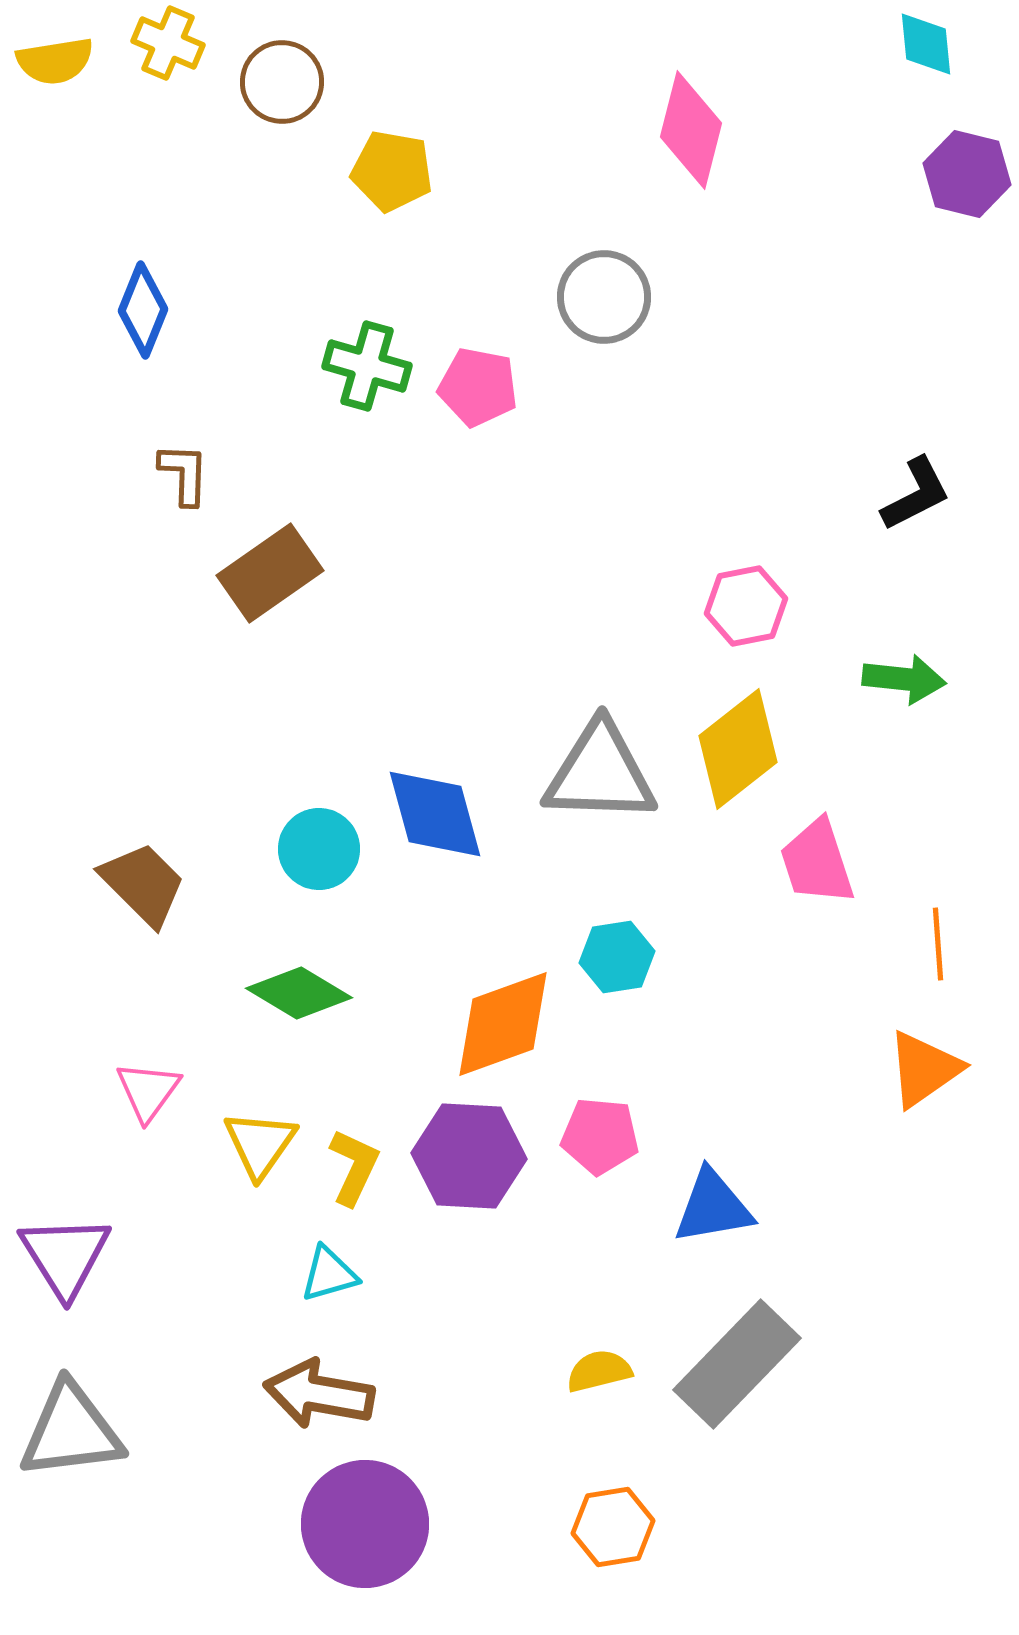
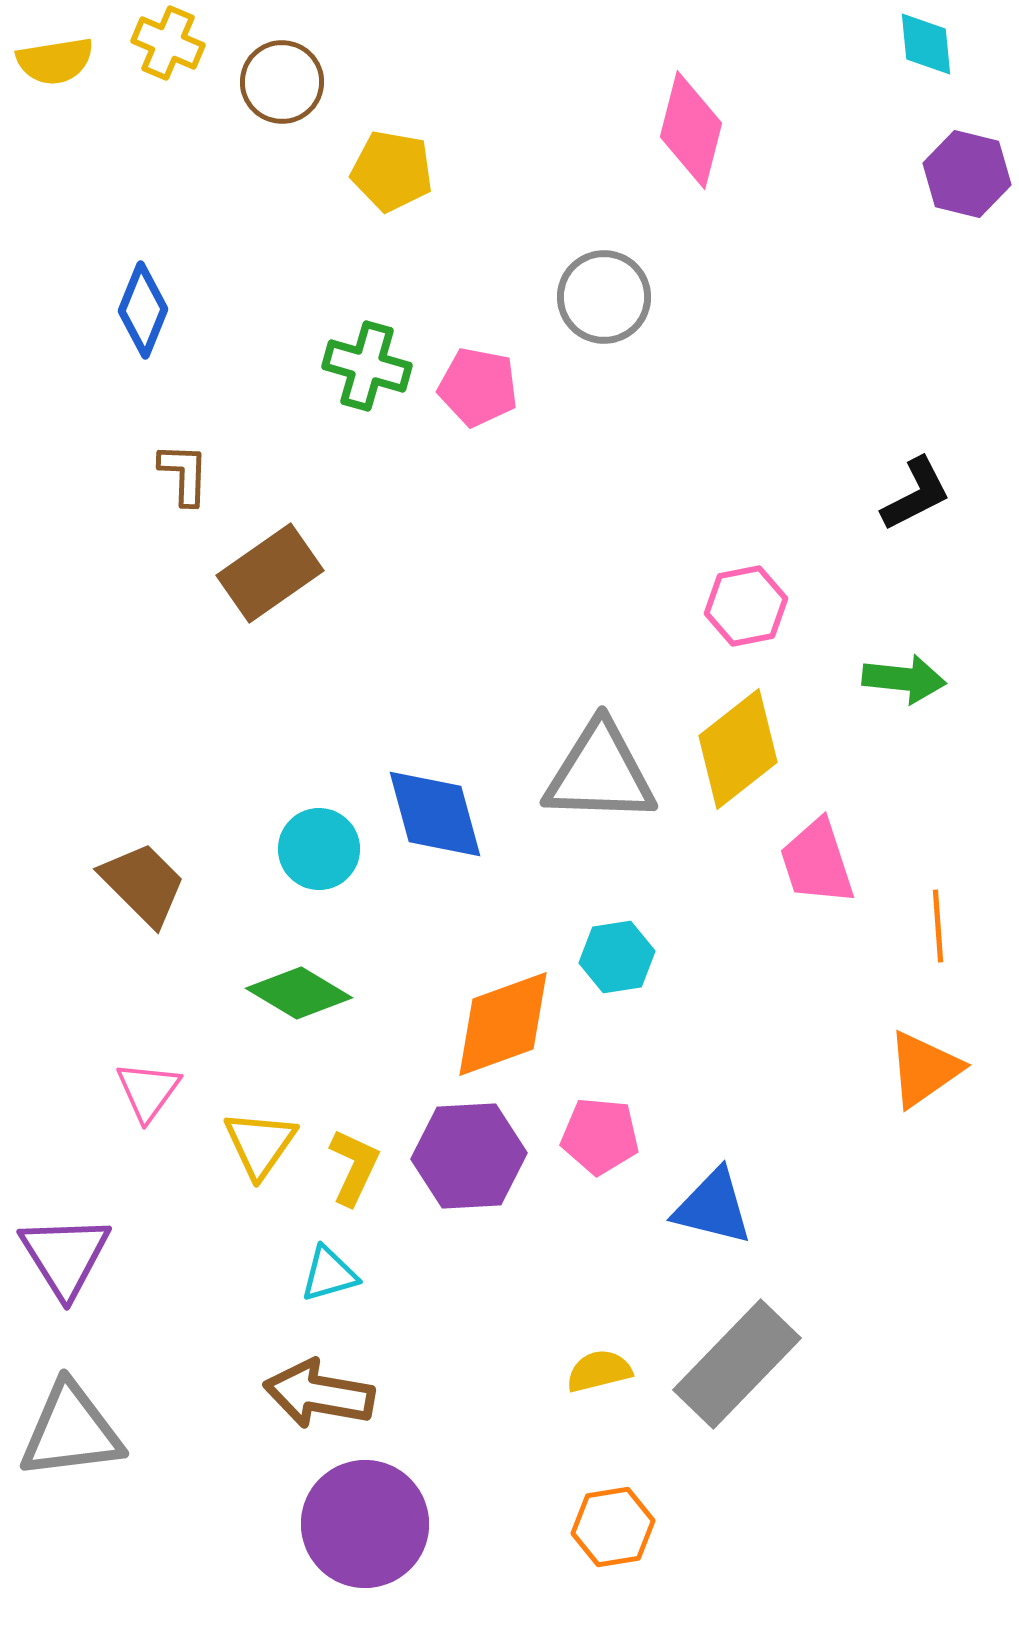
orange line at (938, 944): moved 18 px up
purple hexagon at (469, 1156): rotated 6 degrees counterclockwise
blue triangle at (713, 1207): rotated 24 degrees clockwise
